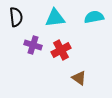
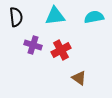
cyan triangle: moved 2 px up
